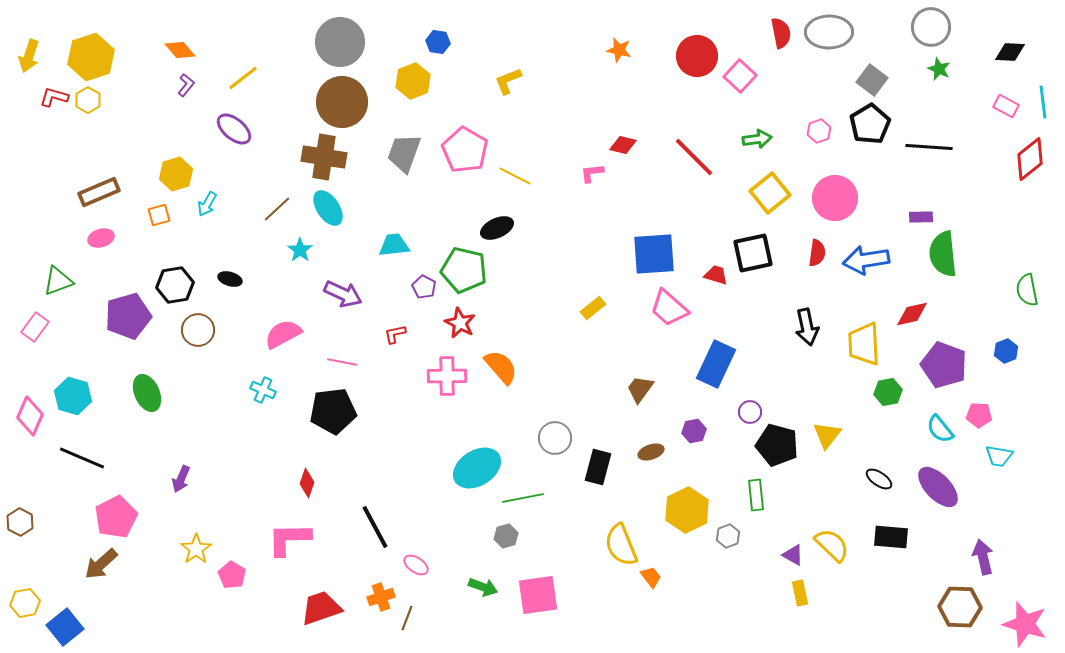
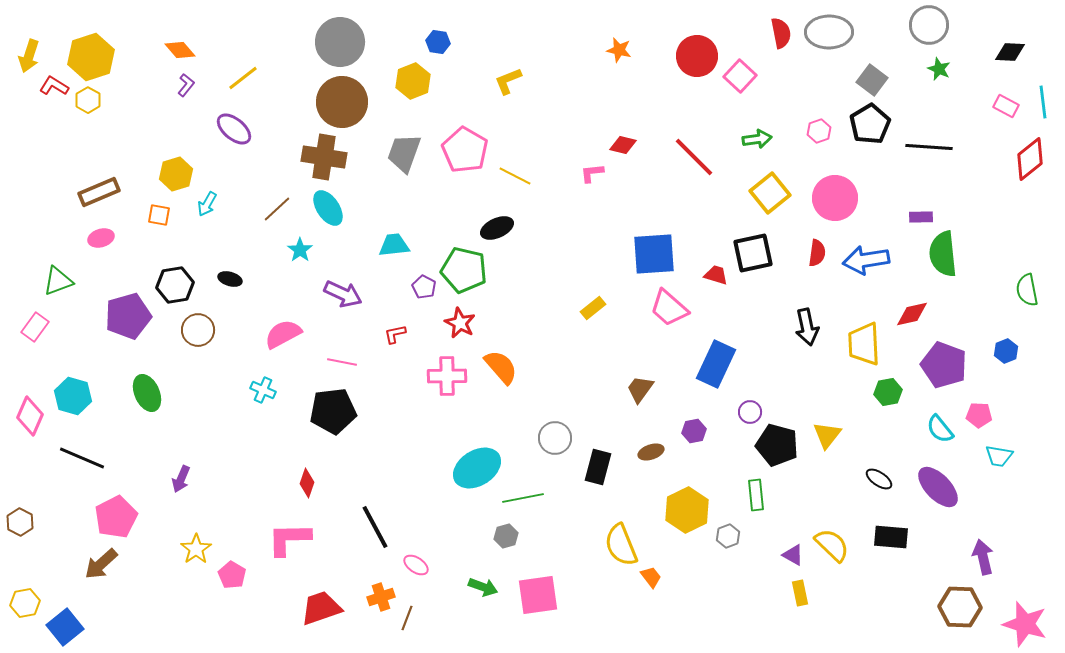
gray circle at (931, 27): moved 2 px left, 2 px up
red L-shape at (54, 97): moved 11 px up; rotated 16 degrees clockwise
orange square at (159, 215): rotated 25 degrees clockwise
